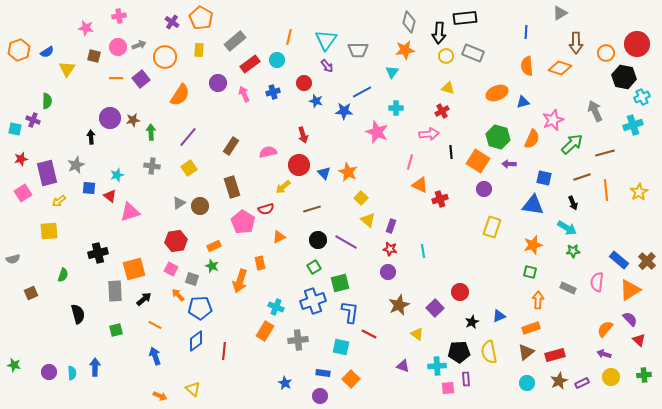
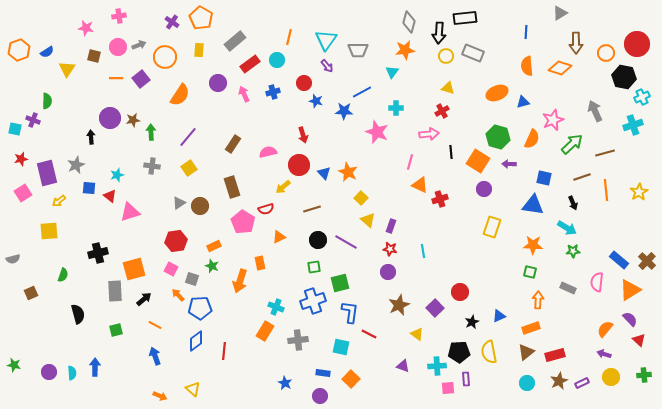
brown rectangle at (231, 146): moved 2 px right, 2 px up
orange star at (533, 245): rotated 18 degrees clockwise
green square at (314, 267): rotated 24 degrees clockwise
